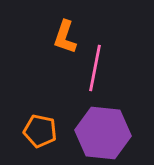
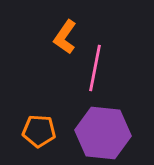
orange L-shape: rotated 16 degrees clockwise
orange pentagon: moved 1 px left; rotated 8 degrees counterclockwise
